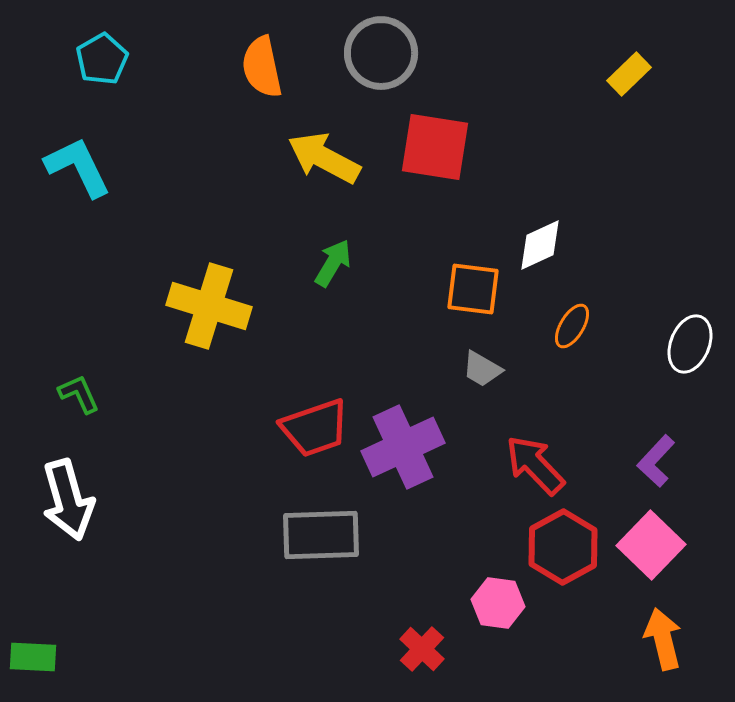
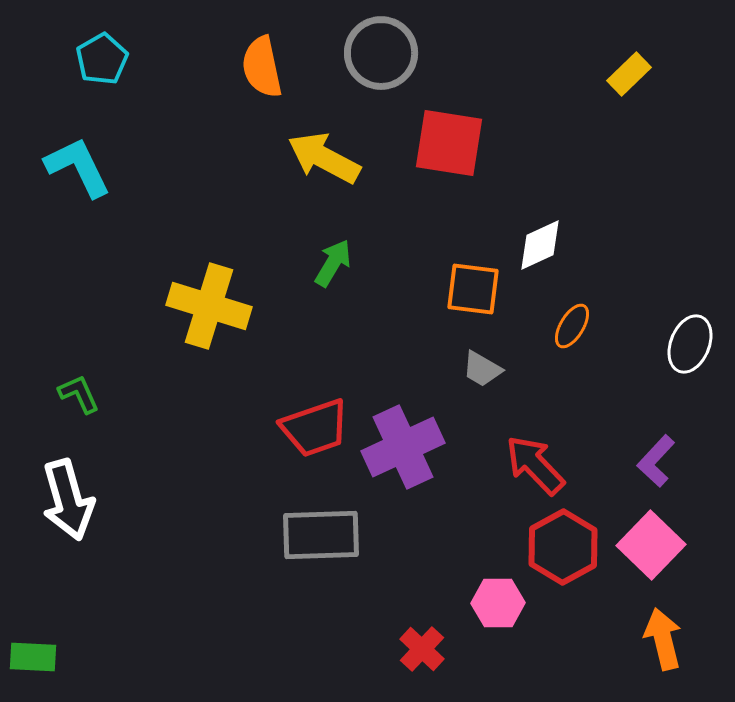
red square: moved 14 px right, 4 px up
pink hexagon: rotated 9 degrees counterclockwise
